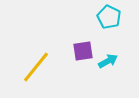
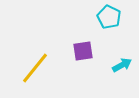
cyan arrow: moved 14 px right, 4 px down
yellow line: moved 1 px left, 1 px down
